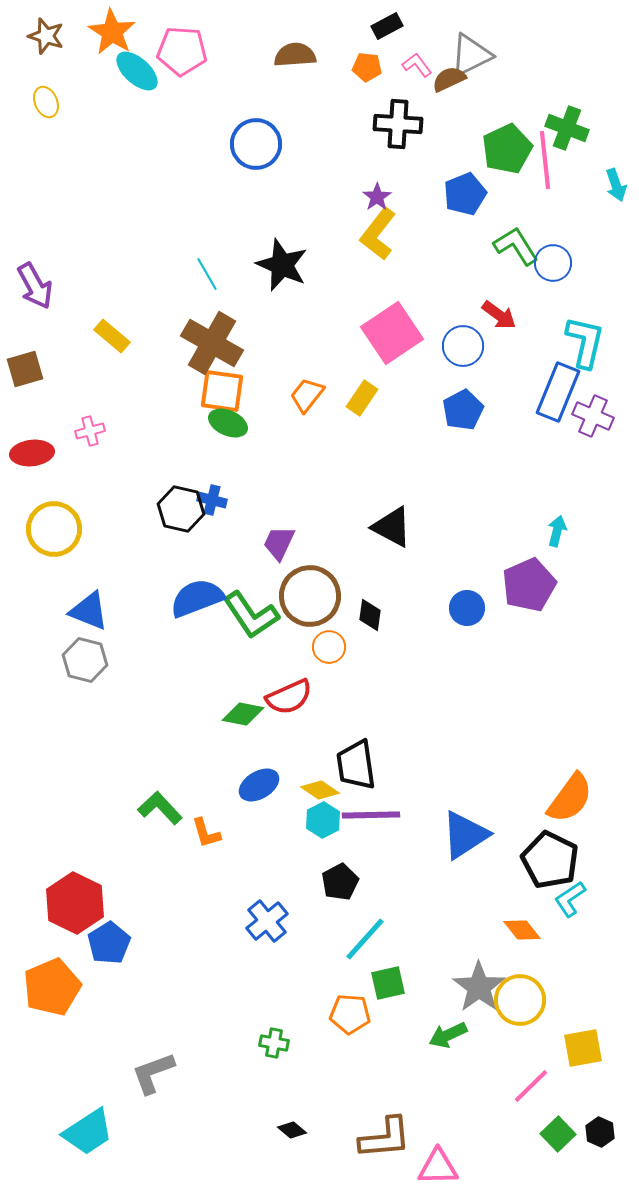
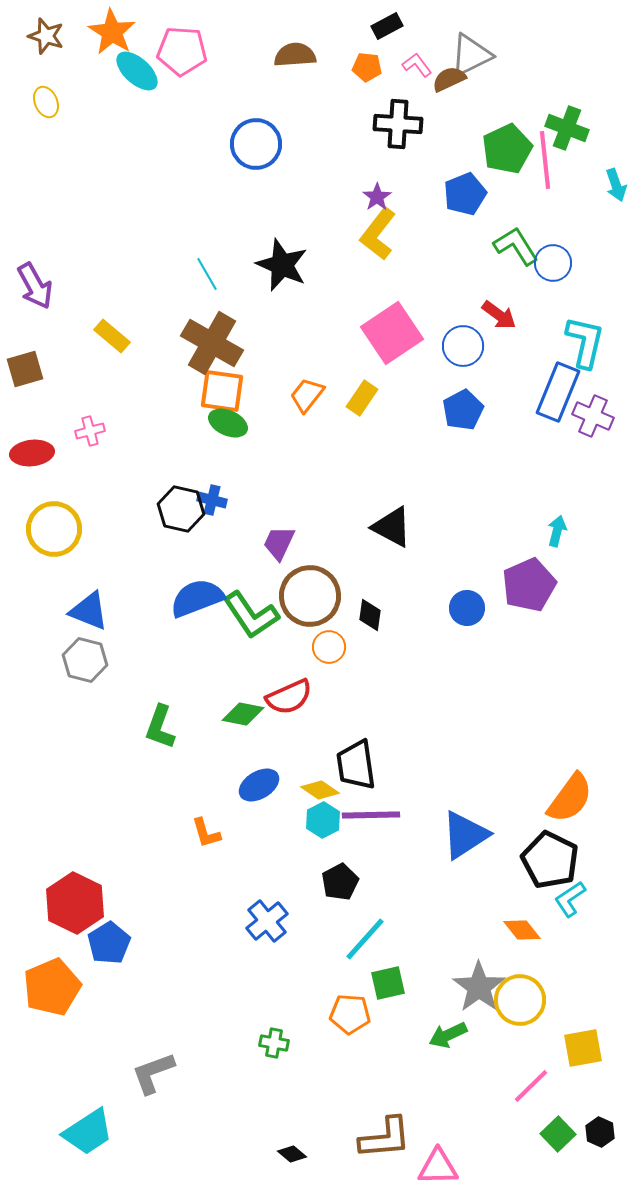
green L-shape at (160, 808): moved 81 px up; rotated 117 degrees counterclockwise
black diamond at (292, 1130): moved 24 px down
